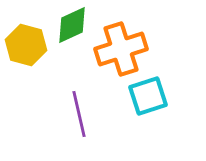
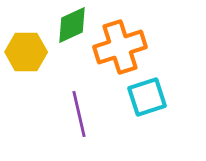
yellow hexagon: moved 7 px down; rotated 15 degrees counterclockwise
orange cross: moved 1 px left, 2 px up
cyan square: moved 1 px left, 1 px down
